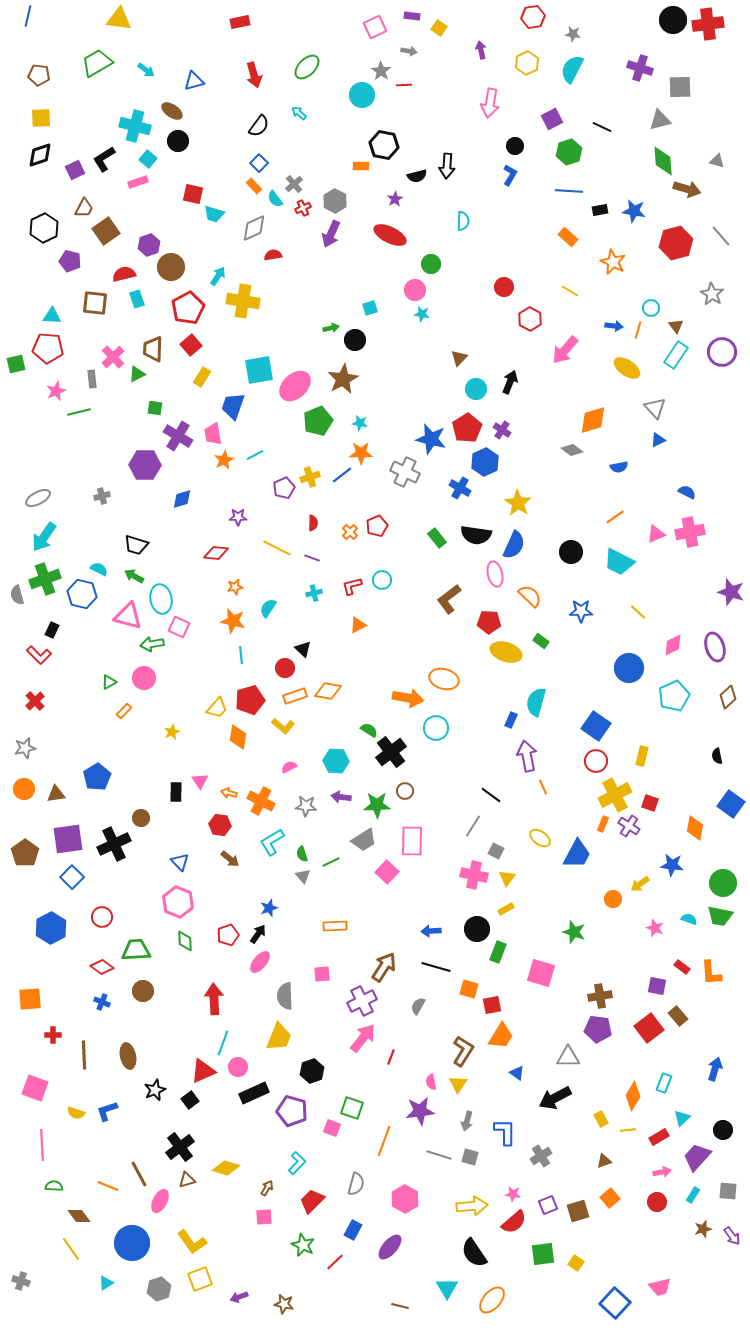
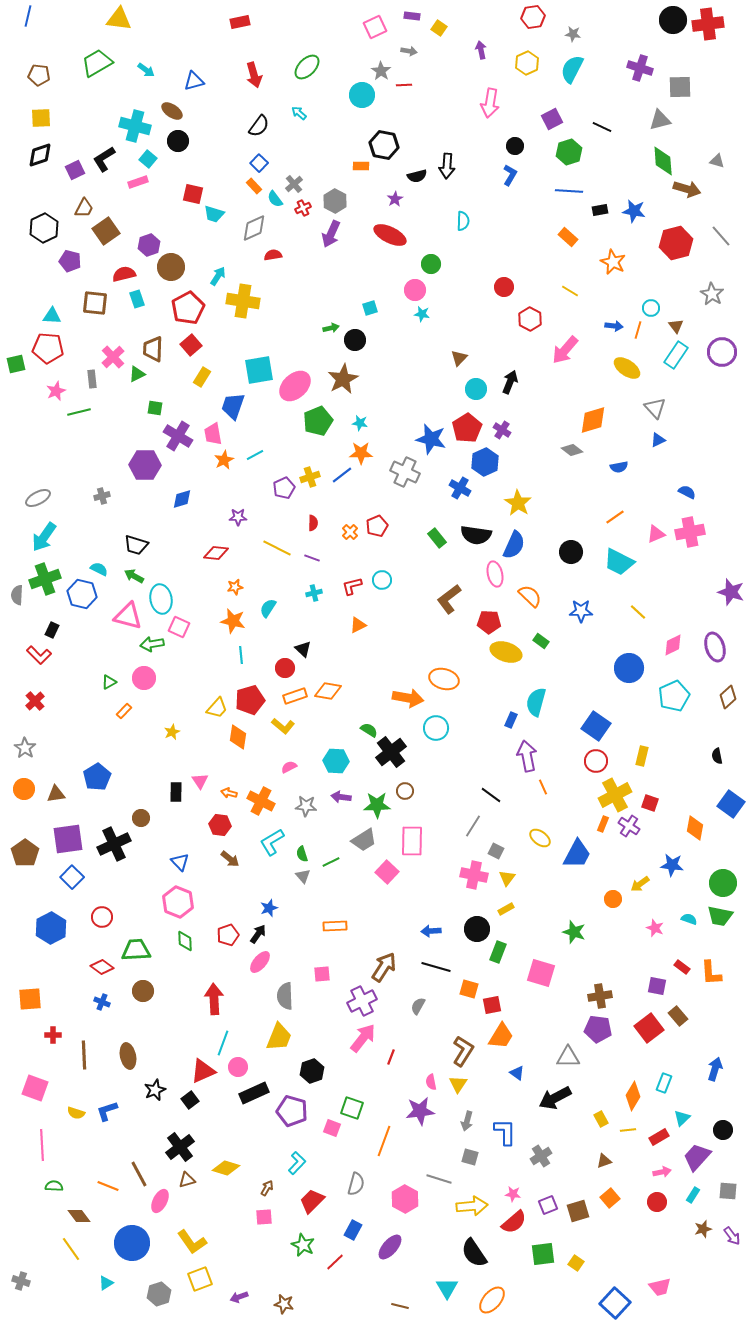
gray semicircle at (17, 595): rotated 18 degrees clockwise
gray star at (25, 748): rotated 25 degrees counterclockwise
gray line at (439, 1155): moved 24 px down
gray hexagon at (159, 1289): moved 5 px down
